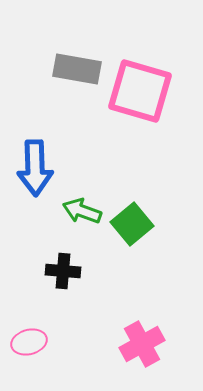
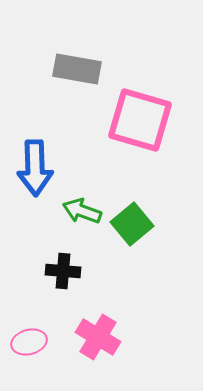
pink square: moved 29 px down
pink cross: moved 44 px left, 7 px up; rotated 30 degrees counterclockwise
